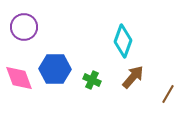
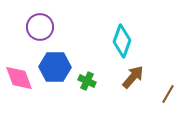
purple circle: moved 16 px right
cyan diamond: moved 1 px left
blue hexagon: moved 2 px up
green cross: moved 5 px left, 1 px down
